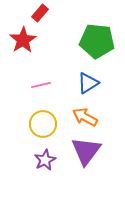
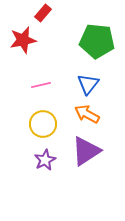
red rectangle: moved 3 px right
red star: rotated 20 degrees clockwise
blue triangle: moved 1 px down; rotated 20 degrees counterclockwise
orange arrow: moved 2 px right, 3 px up
purple triangle: rotated 20 degrees clockwise
